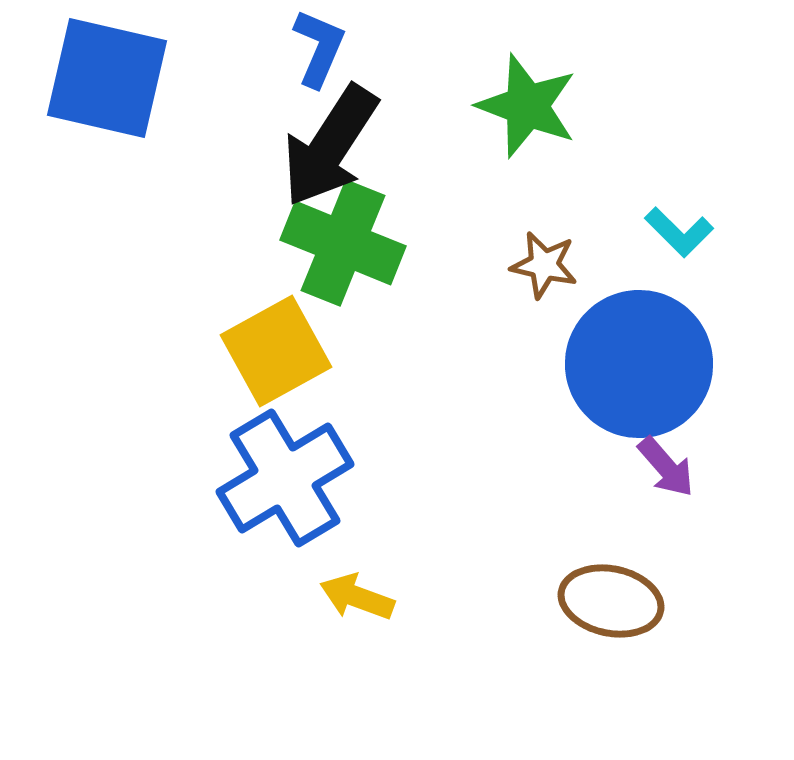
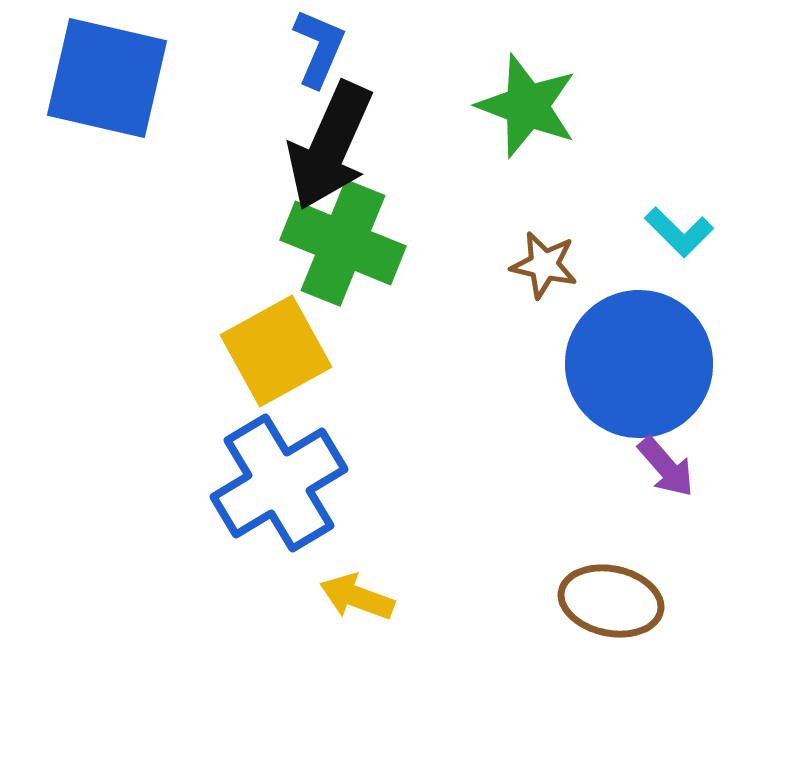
black arrow: rotated 9 degrees counterclockwise
blue cross: moved 6 px left, 5 px down
